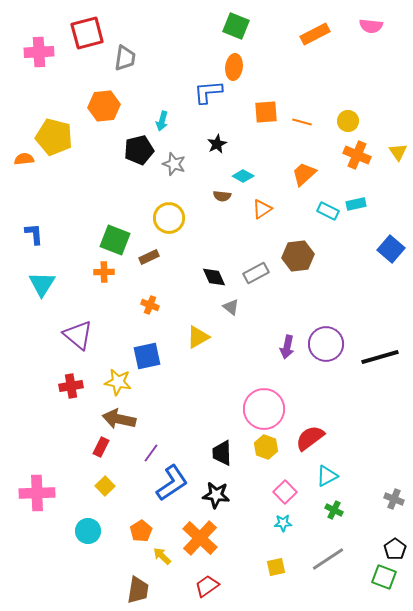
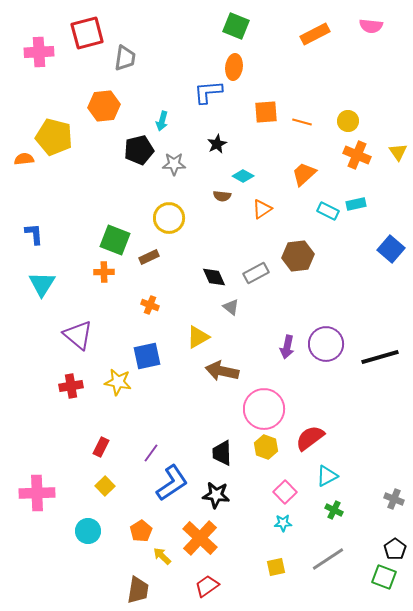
gray star at (174, 164): rotated 20 degrees counterclockwise
brown arrow at (119, 419): moved 103 px right, 48 px up
